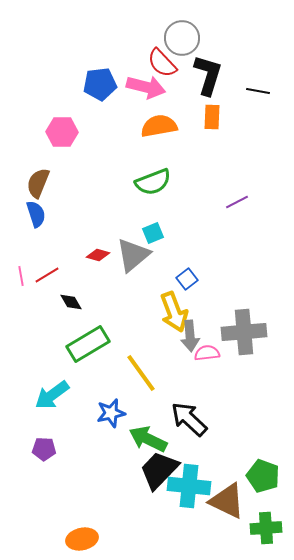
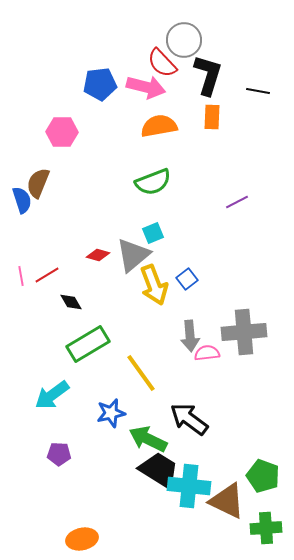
gray circle: moved 2 px right, 2 px down
blue semicircle: moved 14 px left, 14 px up
yellow arrow: moved 20 px left, 27 px up
black arrow: rotated 6 degrees counterclockwise
purple pentagon: moved 15 px right, 5 px down
black trapezoid: rotated 78 degrees clockwise
